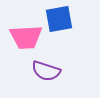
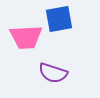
purple semicircle: moved 7 px right, 2 px down
